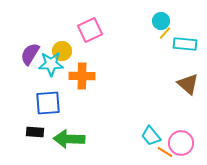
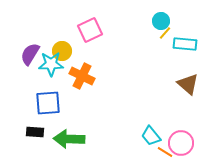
orange cross: rotated 25 degrees clockwise
